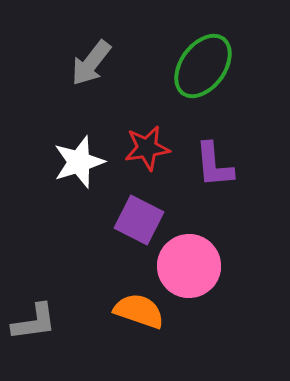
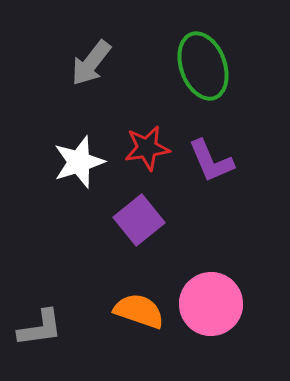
green ellipse: rotated 56 degrees counterclockwise
purple L-shape: moved 3 px left, 4 px up; rotated 18 degrees counterclockwise
purple square: rotated 24 degrees clockwise
pink circle: moved 22 px right, 38 px down
gray L-shape: moved 6 px right, 6 px down
